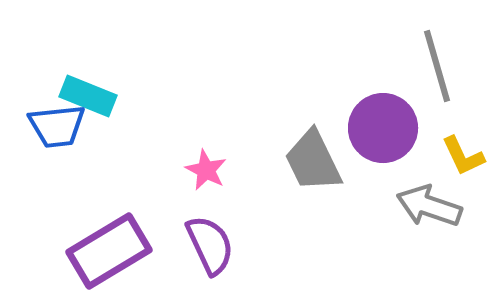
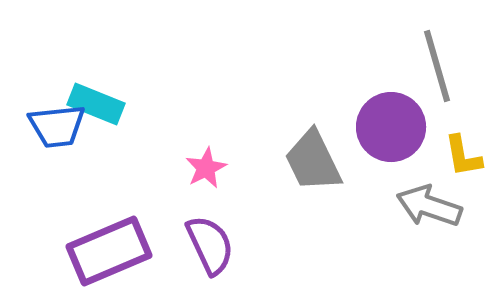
cyan rectangle: moved 8 px right, 8 px down
purple circle: moved 8 px right, 1 px up
yellow L-shape: rotated 15 degrees clockwise
pink star: moved 2 px up; rotated 18 degrees clockwise
purple rectangle: rotated 8 degrees clockwise
